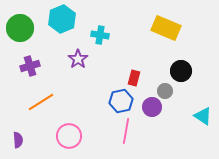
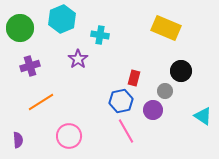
purple circle: moved 1 px right, 3 px down
pink line: rotated 40 degrees counterclockwise
